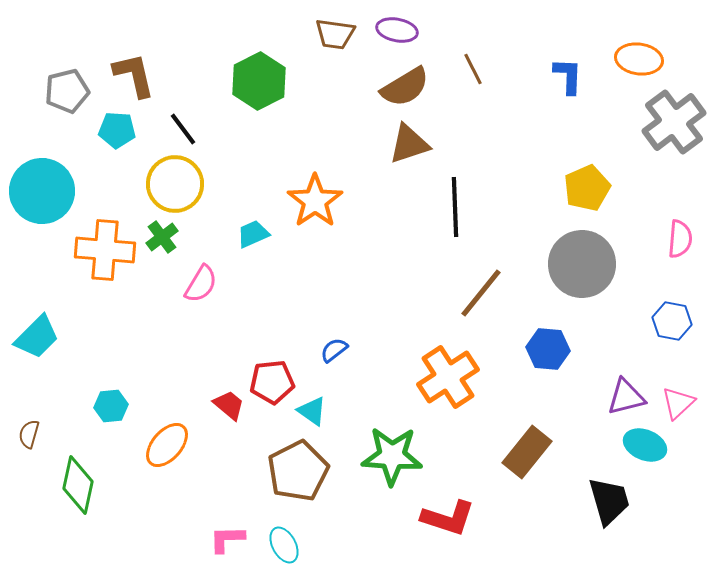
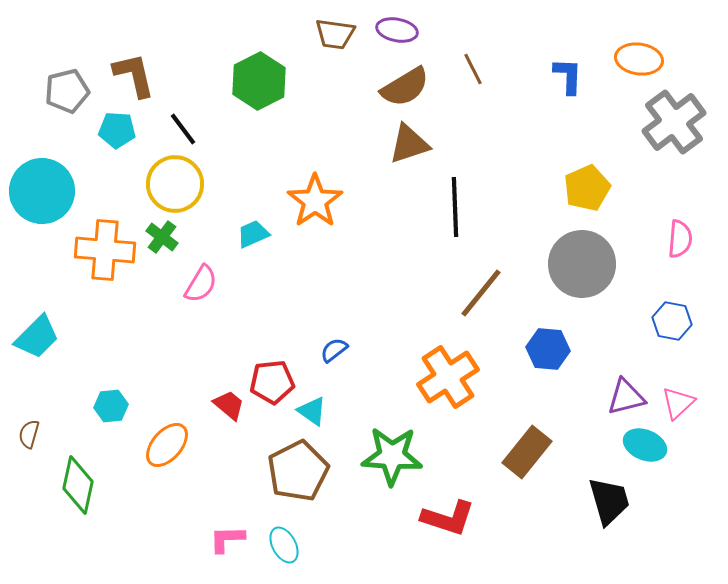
green cross at (162, 237): rotated 16 degrees counterclockwise
